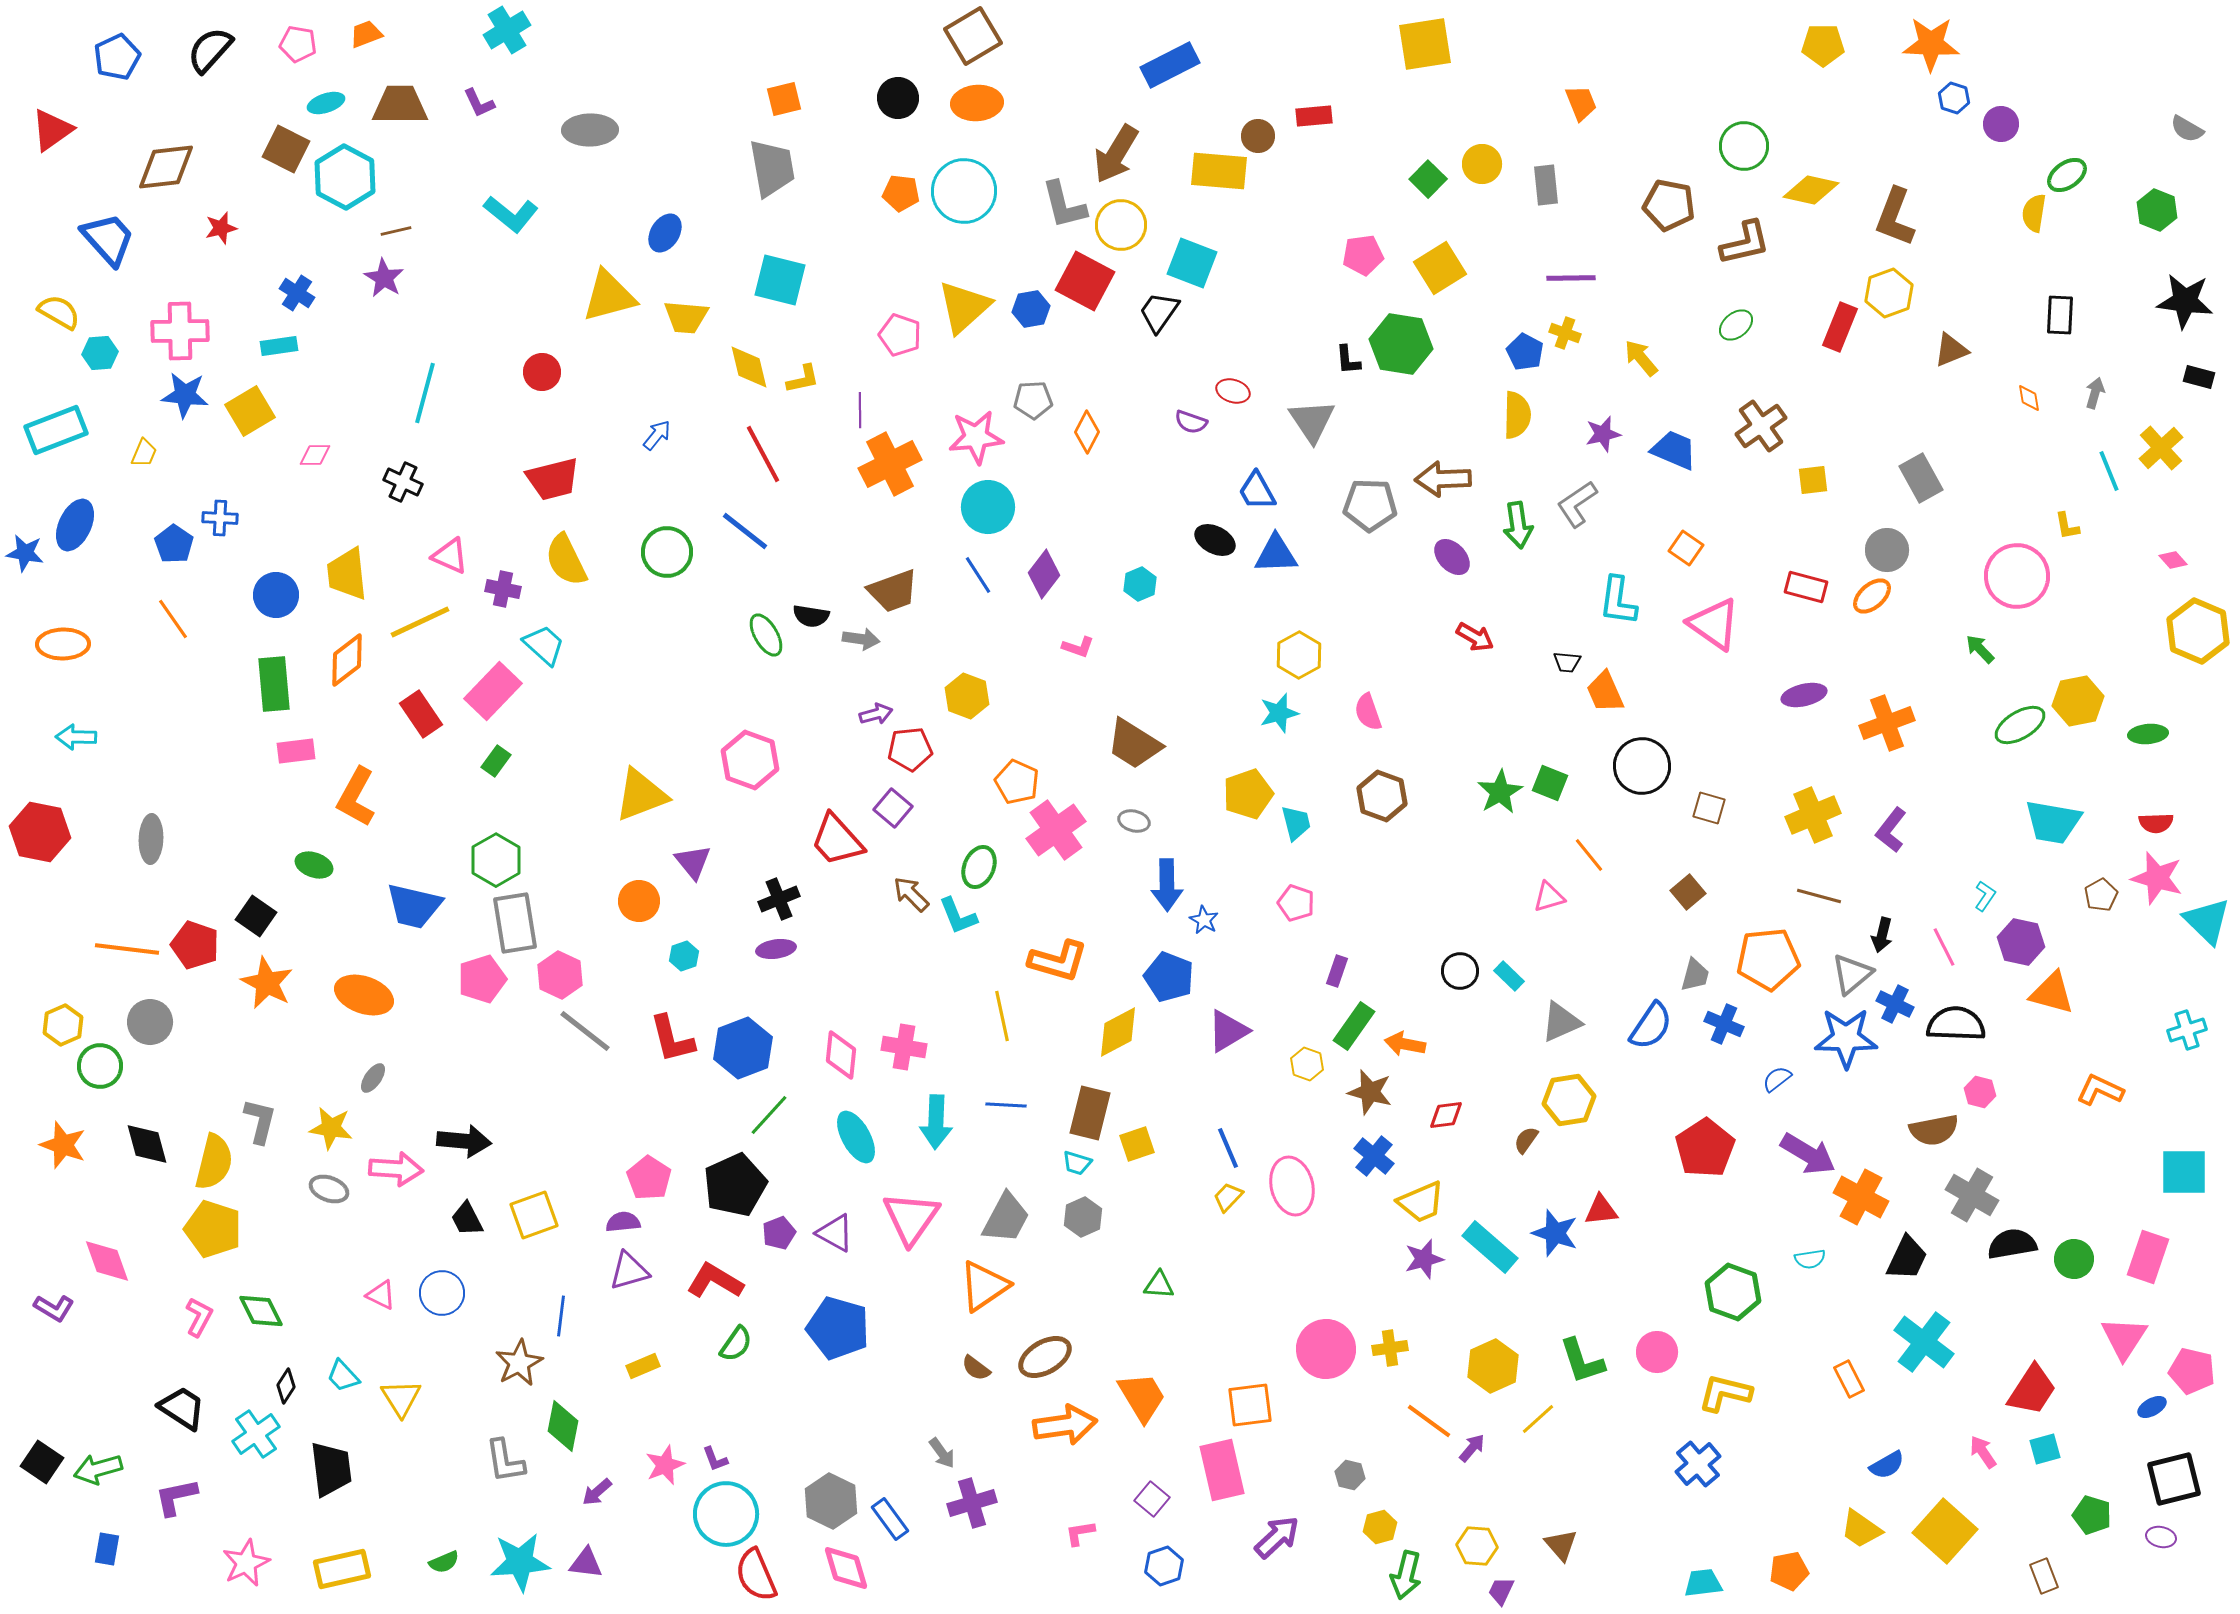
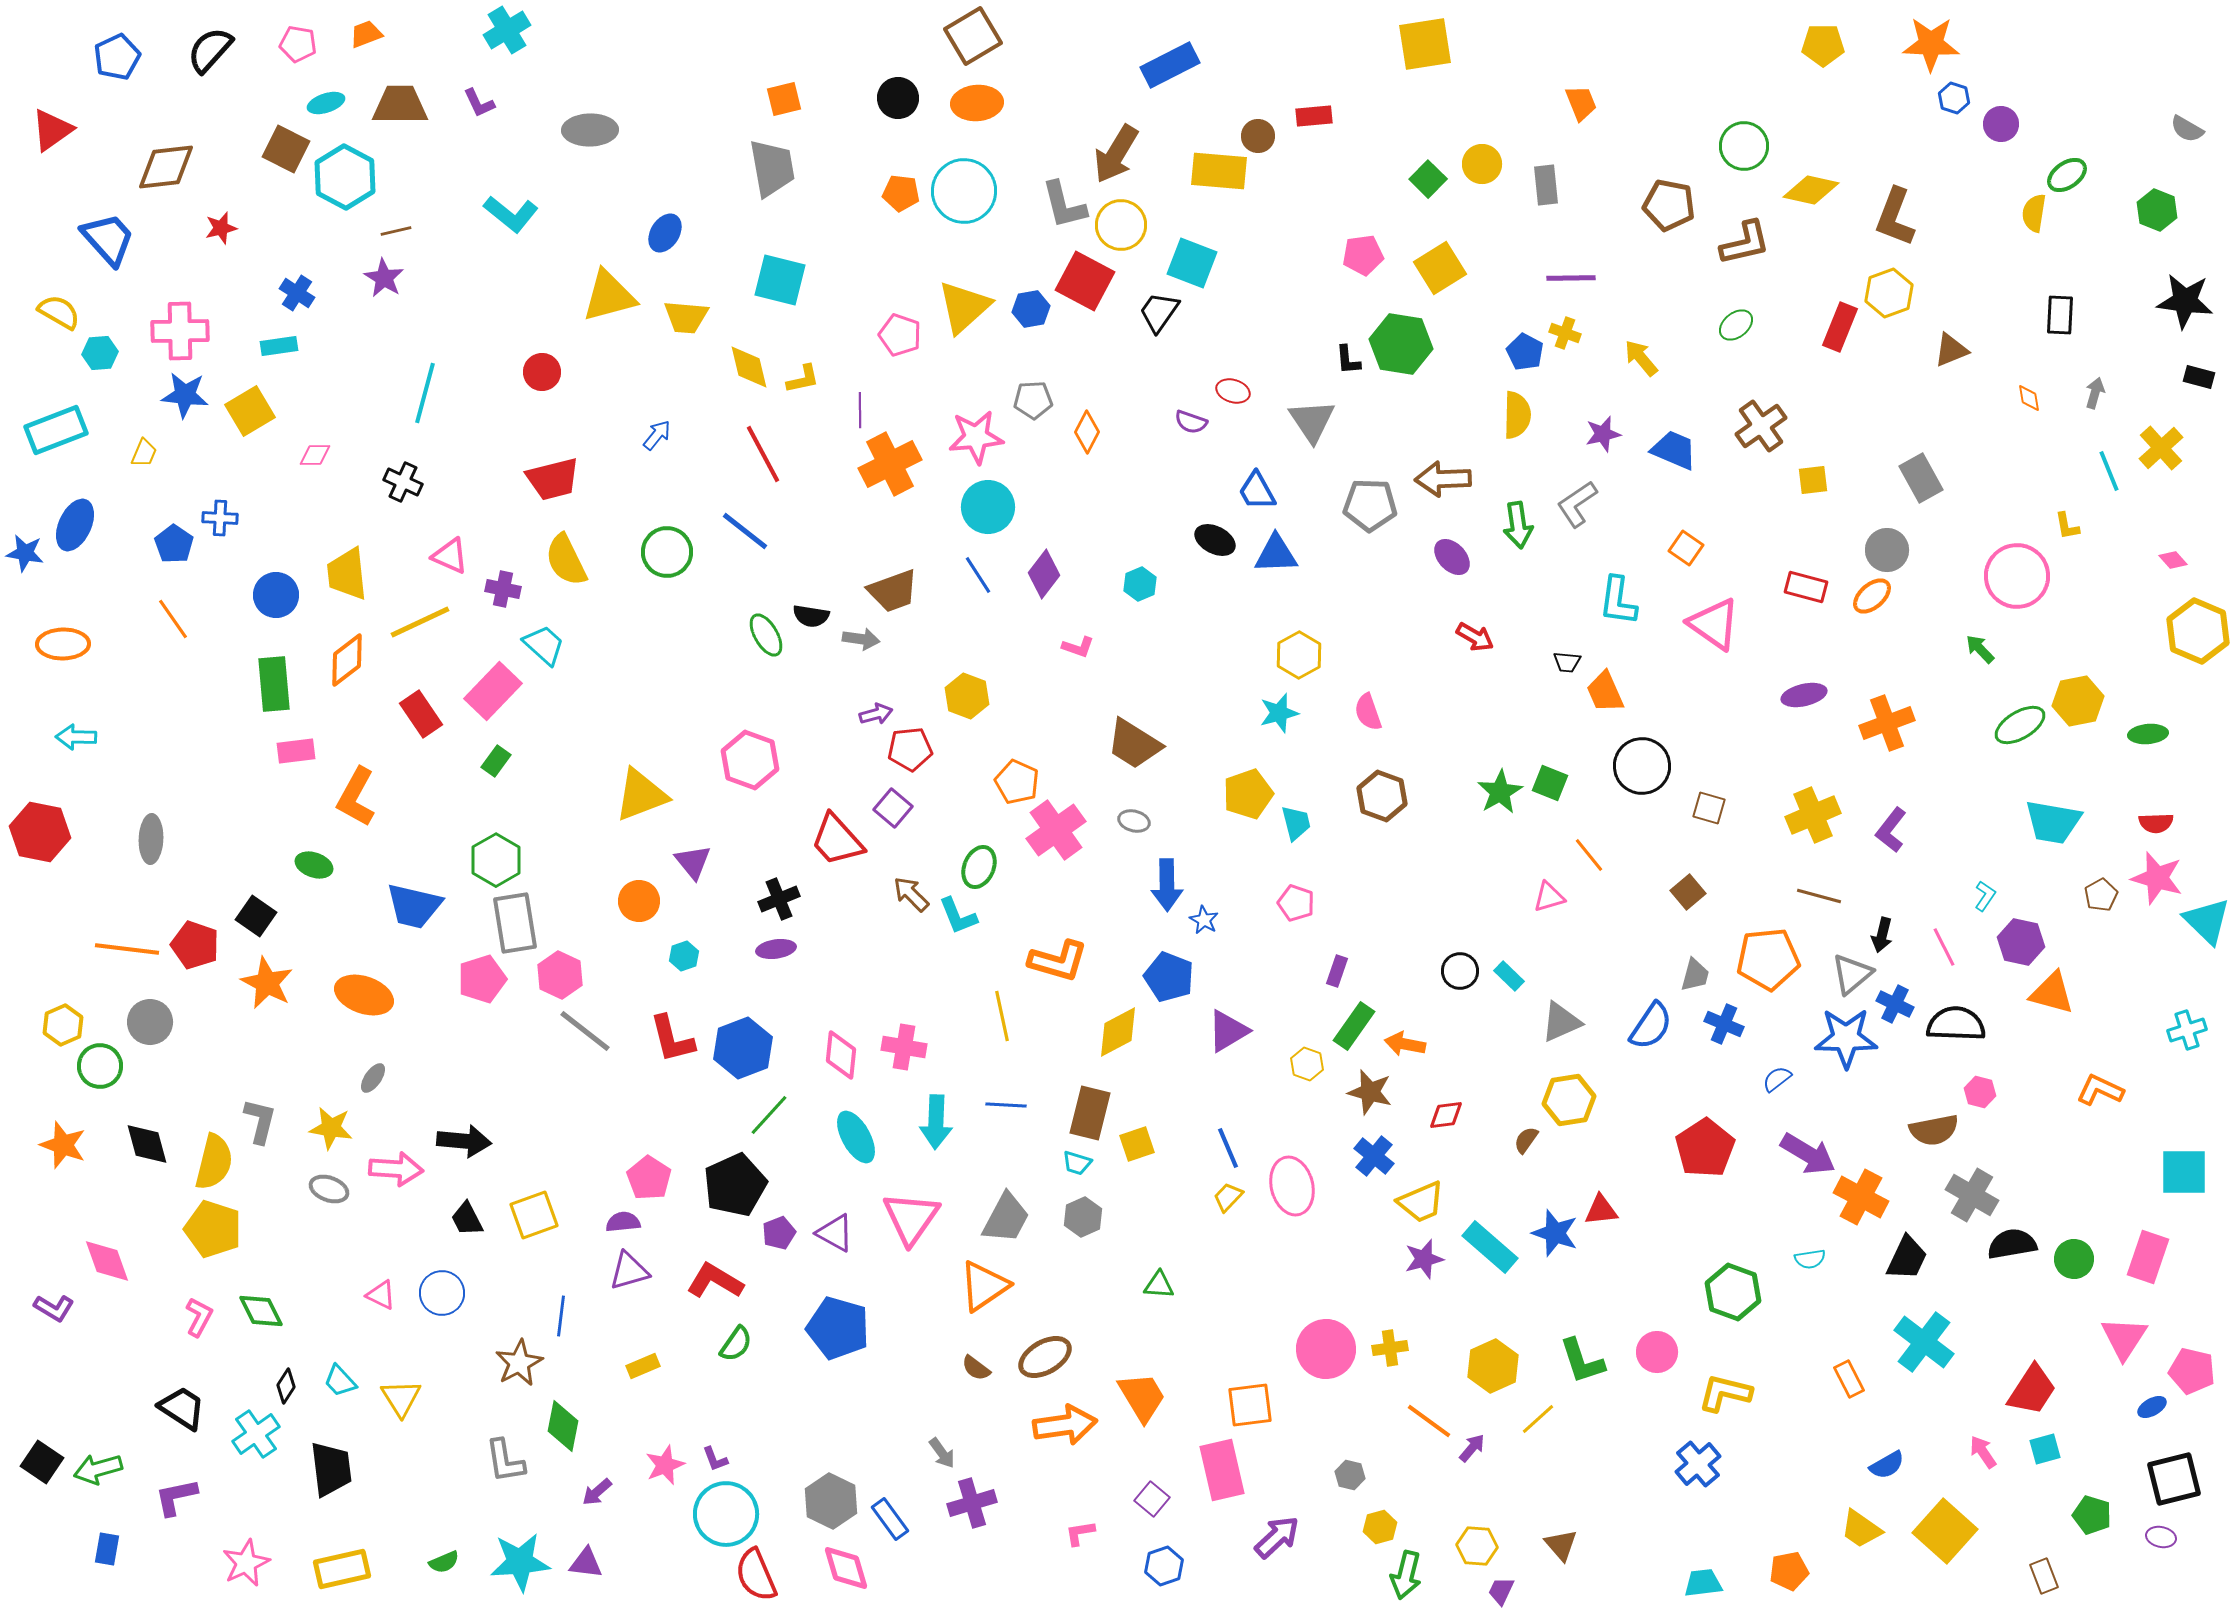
cyan trapezoid at (343, 1376): moved 3 px left, 5 px down
